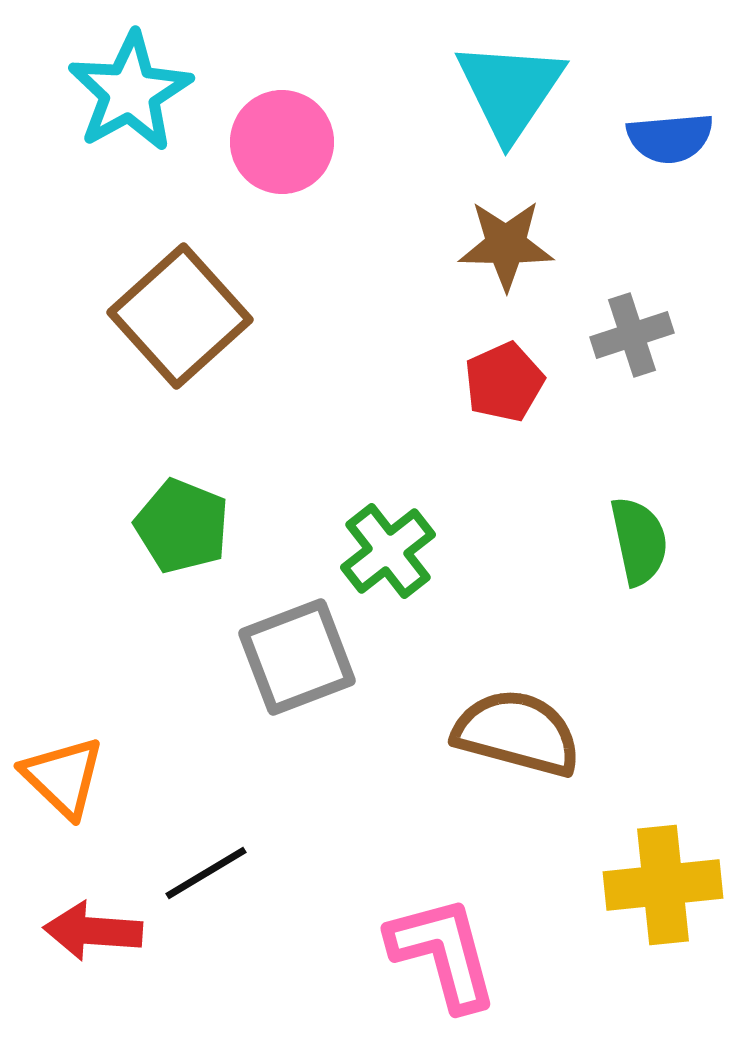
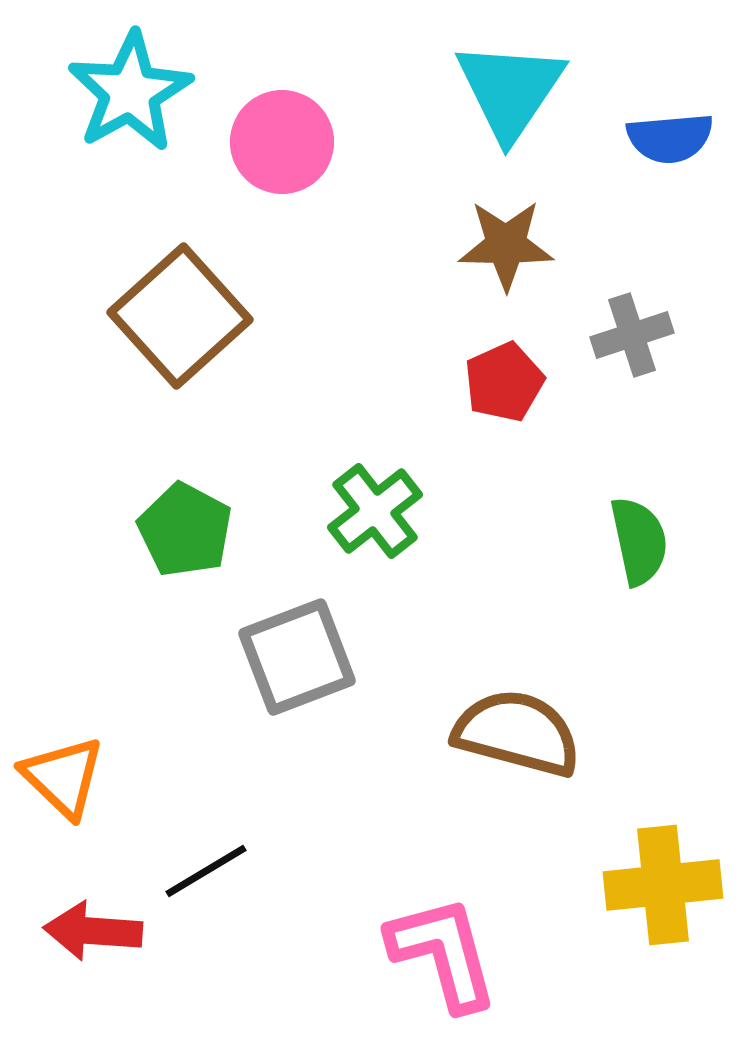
green pentagon: moved 3 px right, 4 px down; rotated 6 degrees clockwise
green cross: moved 13 px left, 40 px up
black line: moved 2 px up
